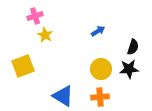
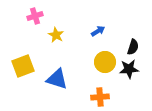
yellow star: moved 11 px right
yellow circle: moved 4 px right, 7 px up
blue triangle: moved 6 px left, 17 px up; rotated 15 degrees counterclockwise
